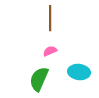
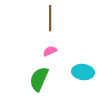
cyan ellipse: moved 4 px right
